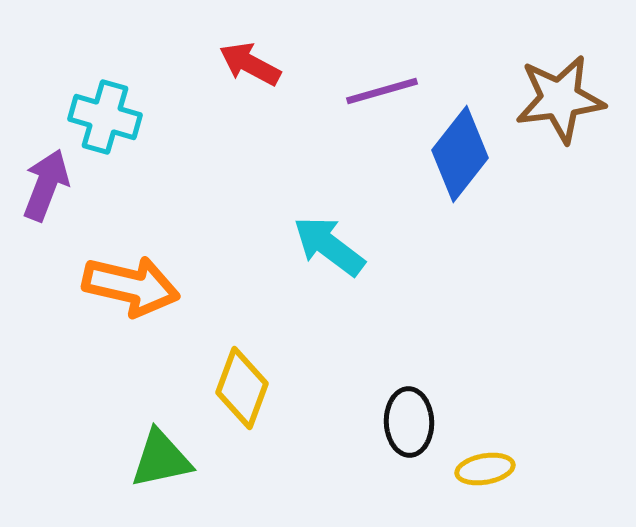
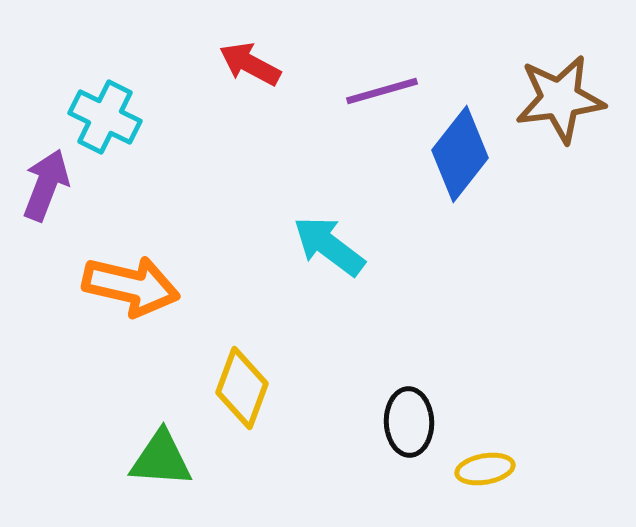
cyan cross: rotated 10 degrees clockwise
green triangle: rotated 16 degrees clockwise
